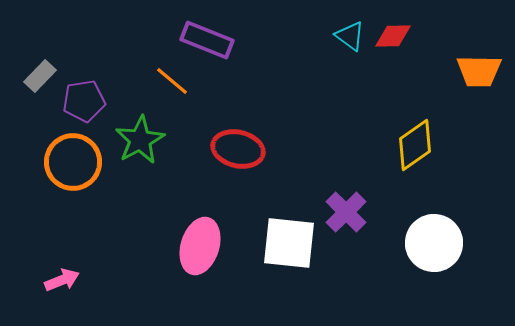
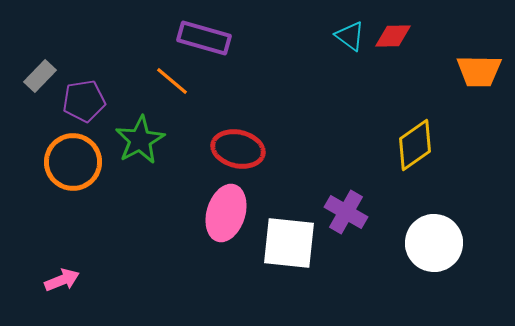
purple rectangle: moved 3 px left, 2 px up; rotated 6 degrees counterclockwise
purple cross: rotated 15 degrees counterclockwise
pink ellipse: moved 26 px right, 33 px up
